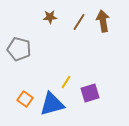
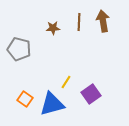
brown star: moved 3 px right, 11 px down
brown line: rotated 30 degrees counterclockwise
purple square: moved 1 px right, 1 px down; rotated 18 degrees counterclockwise
